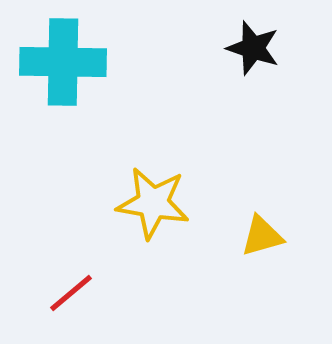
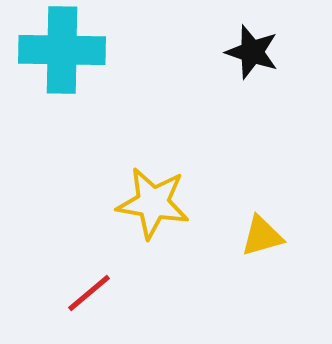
black star: moved 1 px left, 4 px down
cyan cross: moved 1 px left, 12 px up
red line: moved 18 px right
